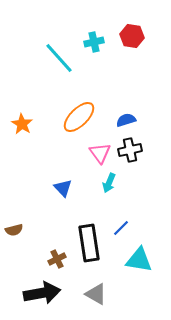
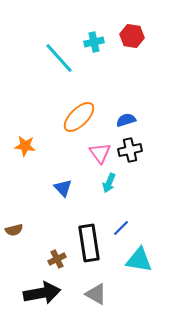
orange star: moved 3 px right, 22 px down; rotated 25 degrees counterclockwise
